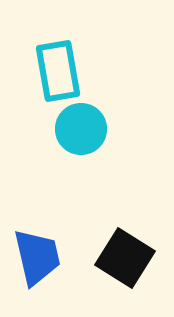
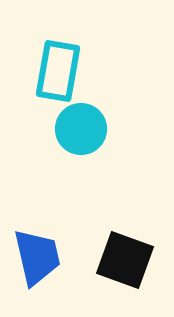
cyan rectangle: rotated 20 degrees clockwise
black square: moved 2 px down; rotated 12 degrees counterclockwise
